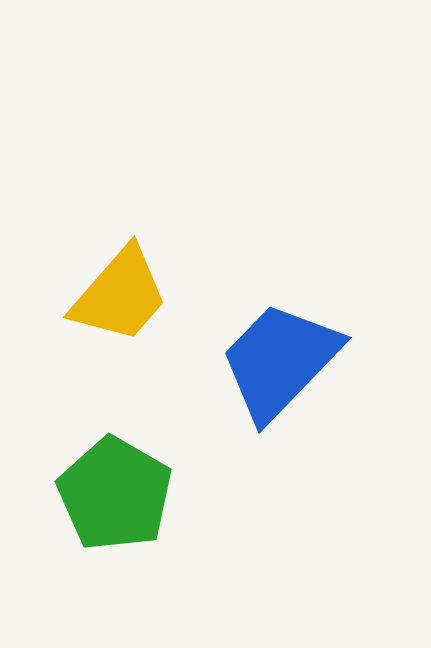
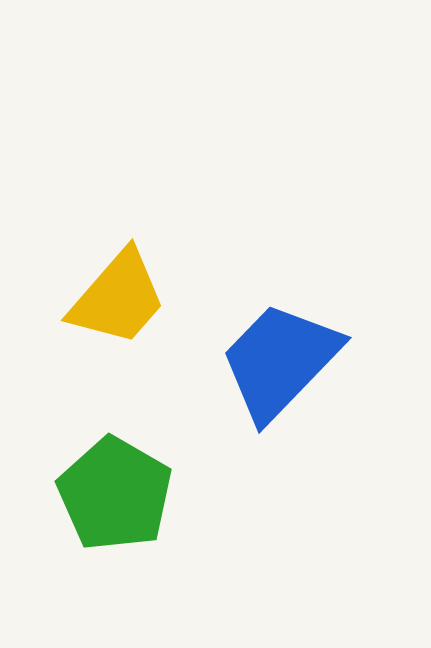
yellow trapezoid: moved 2 px left, 3 px down
